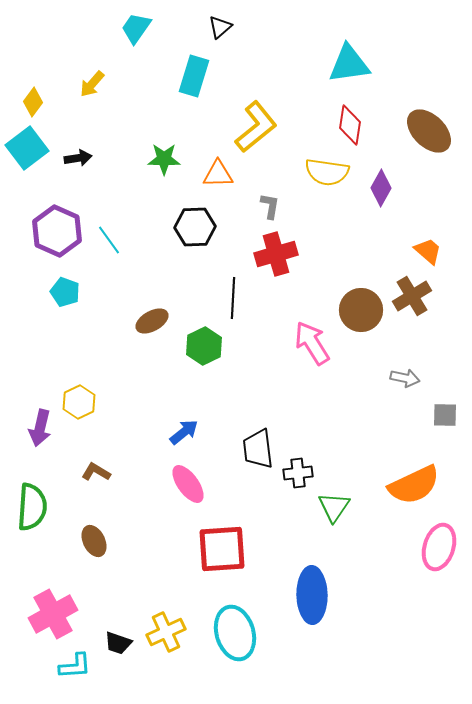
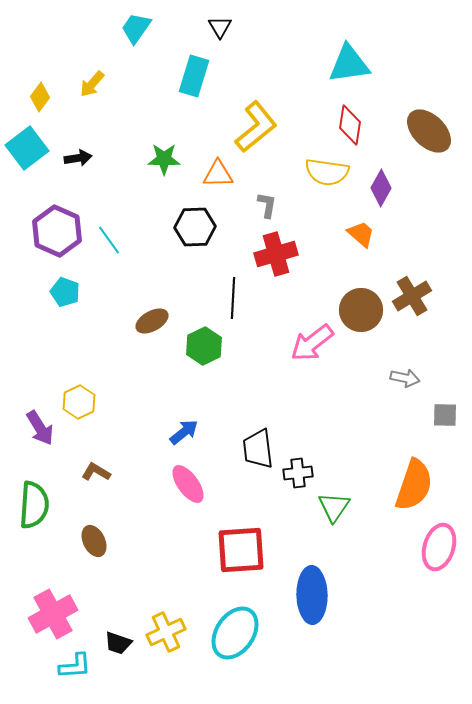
black triangle at (220, 27): rotated 20 degrees counterclockwise
yellow diamond at (33, 102): moved 7 px right, 5 px up
gray L-shape at (270, 206): moved 3 px left, 1 px up
orange trapezoid at (428, 251): moved 67 px left, 17 px up
pink arrow at (312, 343): rotated 96 degrees counterclockwise
purple arrow at (40, 428): rotated 45 degrees counterclockwise
orange semicircle at (414, 485): rotated 46 degrees counterclockwise
green semicircle at (32, 507): moved 2 px right, 2 px up
red square at (222, 549): moved 19 px right, 1 px down
cyan ellipse at (235, 633): rotated 50 degrees clockwise
